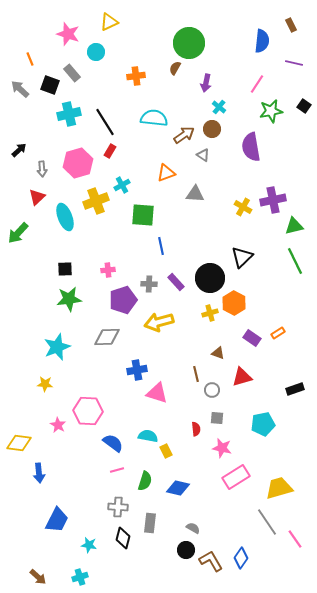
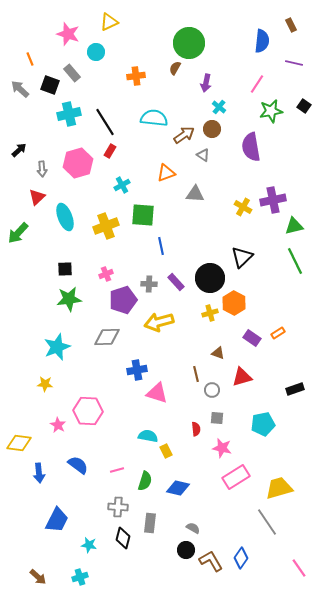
yellow cross at (96, 201): moved 10 px right, 25 px down
pink cross at (108, 270): moved 2 px left, 4 px down; rotated 16 degrees counterclockwise
blue semicircle at (113, 443): moved 35 px left, 22 px down
pink line at (295, 539): moved 4 px right, 29 px down
